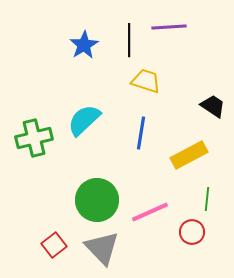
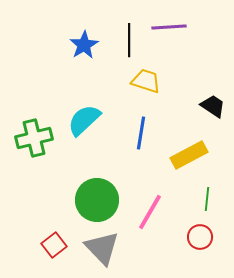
pink line: rotated 36 degrees counterclockwise
red circle: moved 8 px right, 5 px down
